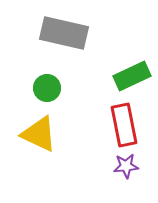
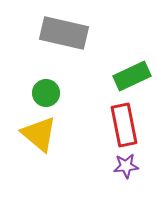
green circle: moved 1 px left, 5 px down
yellow triangle: rotated 15 degrees clockwise
